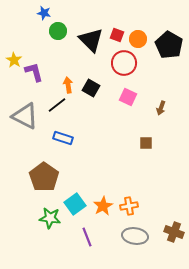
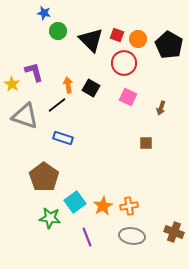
yellow star: moved 2 px left, 24 px down
gray triangle: rotated 8 degrees counterclockwise
cyan square: moved 2 px up
gray ellipse: moved 3 px left
